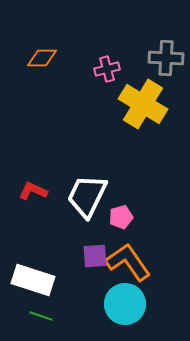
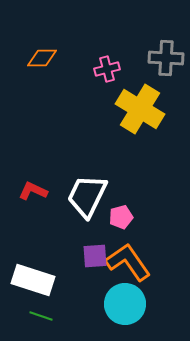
yellow cross: moved 3 px left, 5 px down
